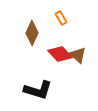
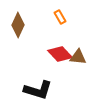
orange rectangle: moved 1 px left, 1 px up
brown diamond: moved 14 px left, 8 px up
brown triangle: moved 2 px down; rotated 36 degrees counterclockwise
